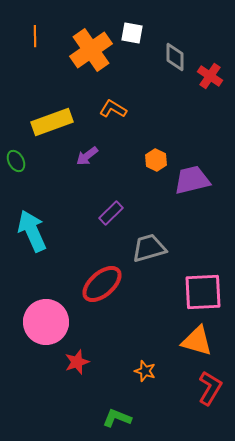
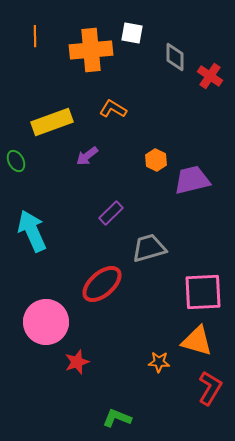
orange cross: rotated 30 degrees clockwise
orange star: moved 14 px right, 9 px up; rotated 15 degrees counterclockwise
